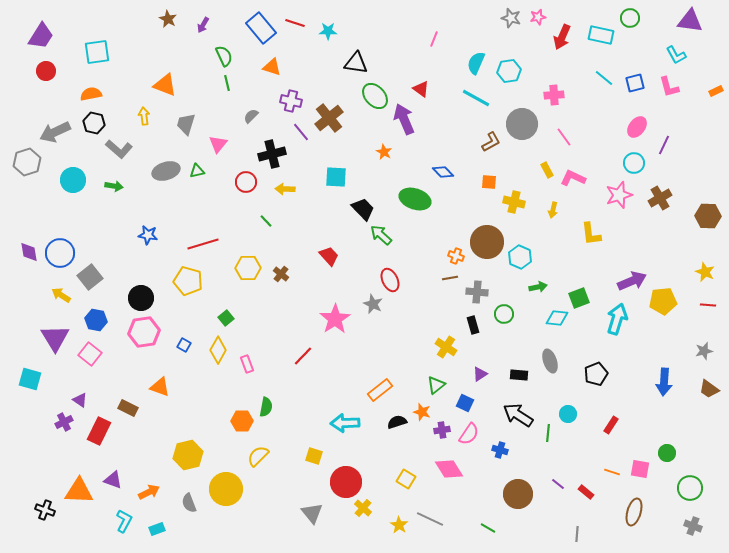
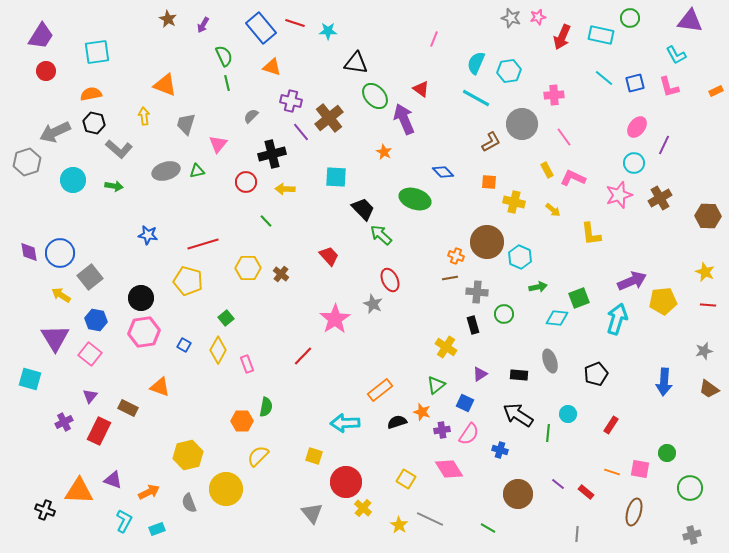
yellow arrow at (553, 210): rotated 63 degrees counterclockwise
purple triangle at (80, 400): moved 10 px right, 4 px up; rotated 35 degrees clockwise
gray cross at (693, 526): moved 1 px left, 9 px down; rotated 36 degrees counterclockwise
